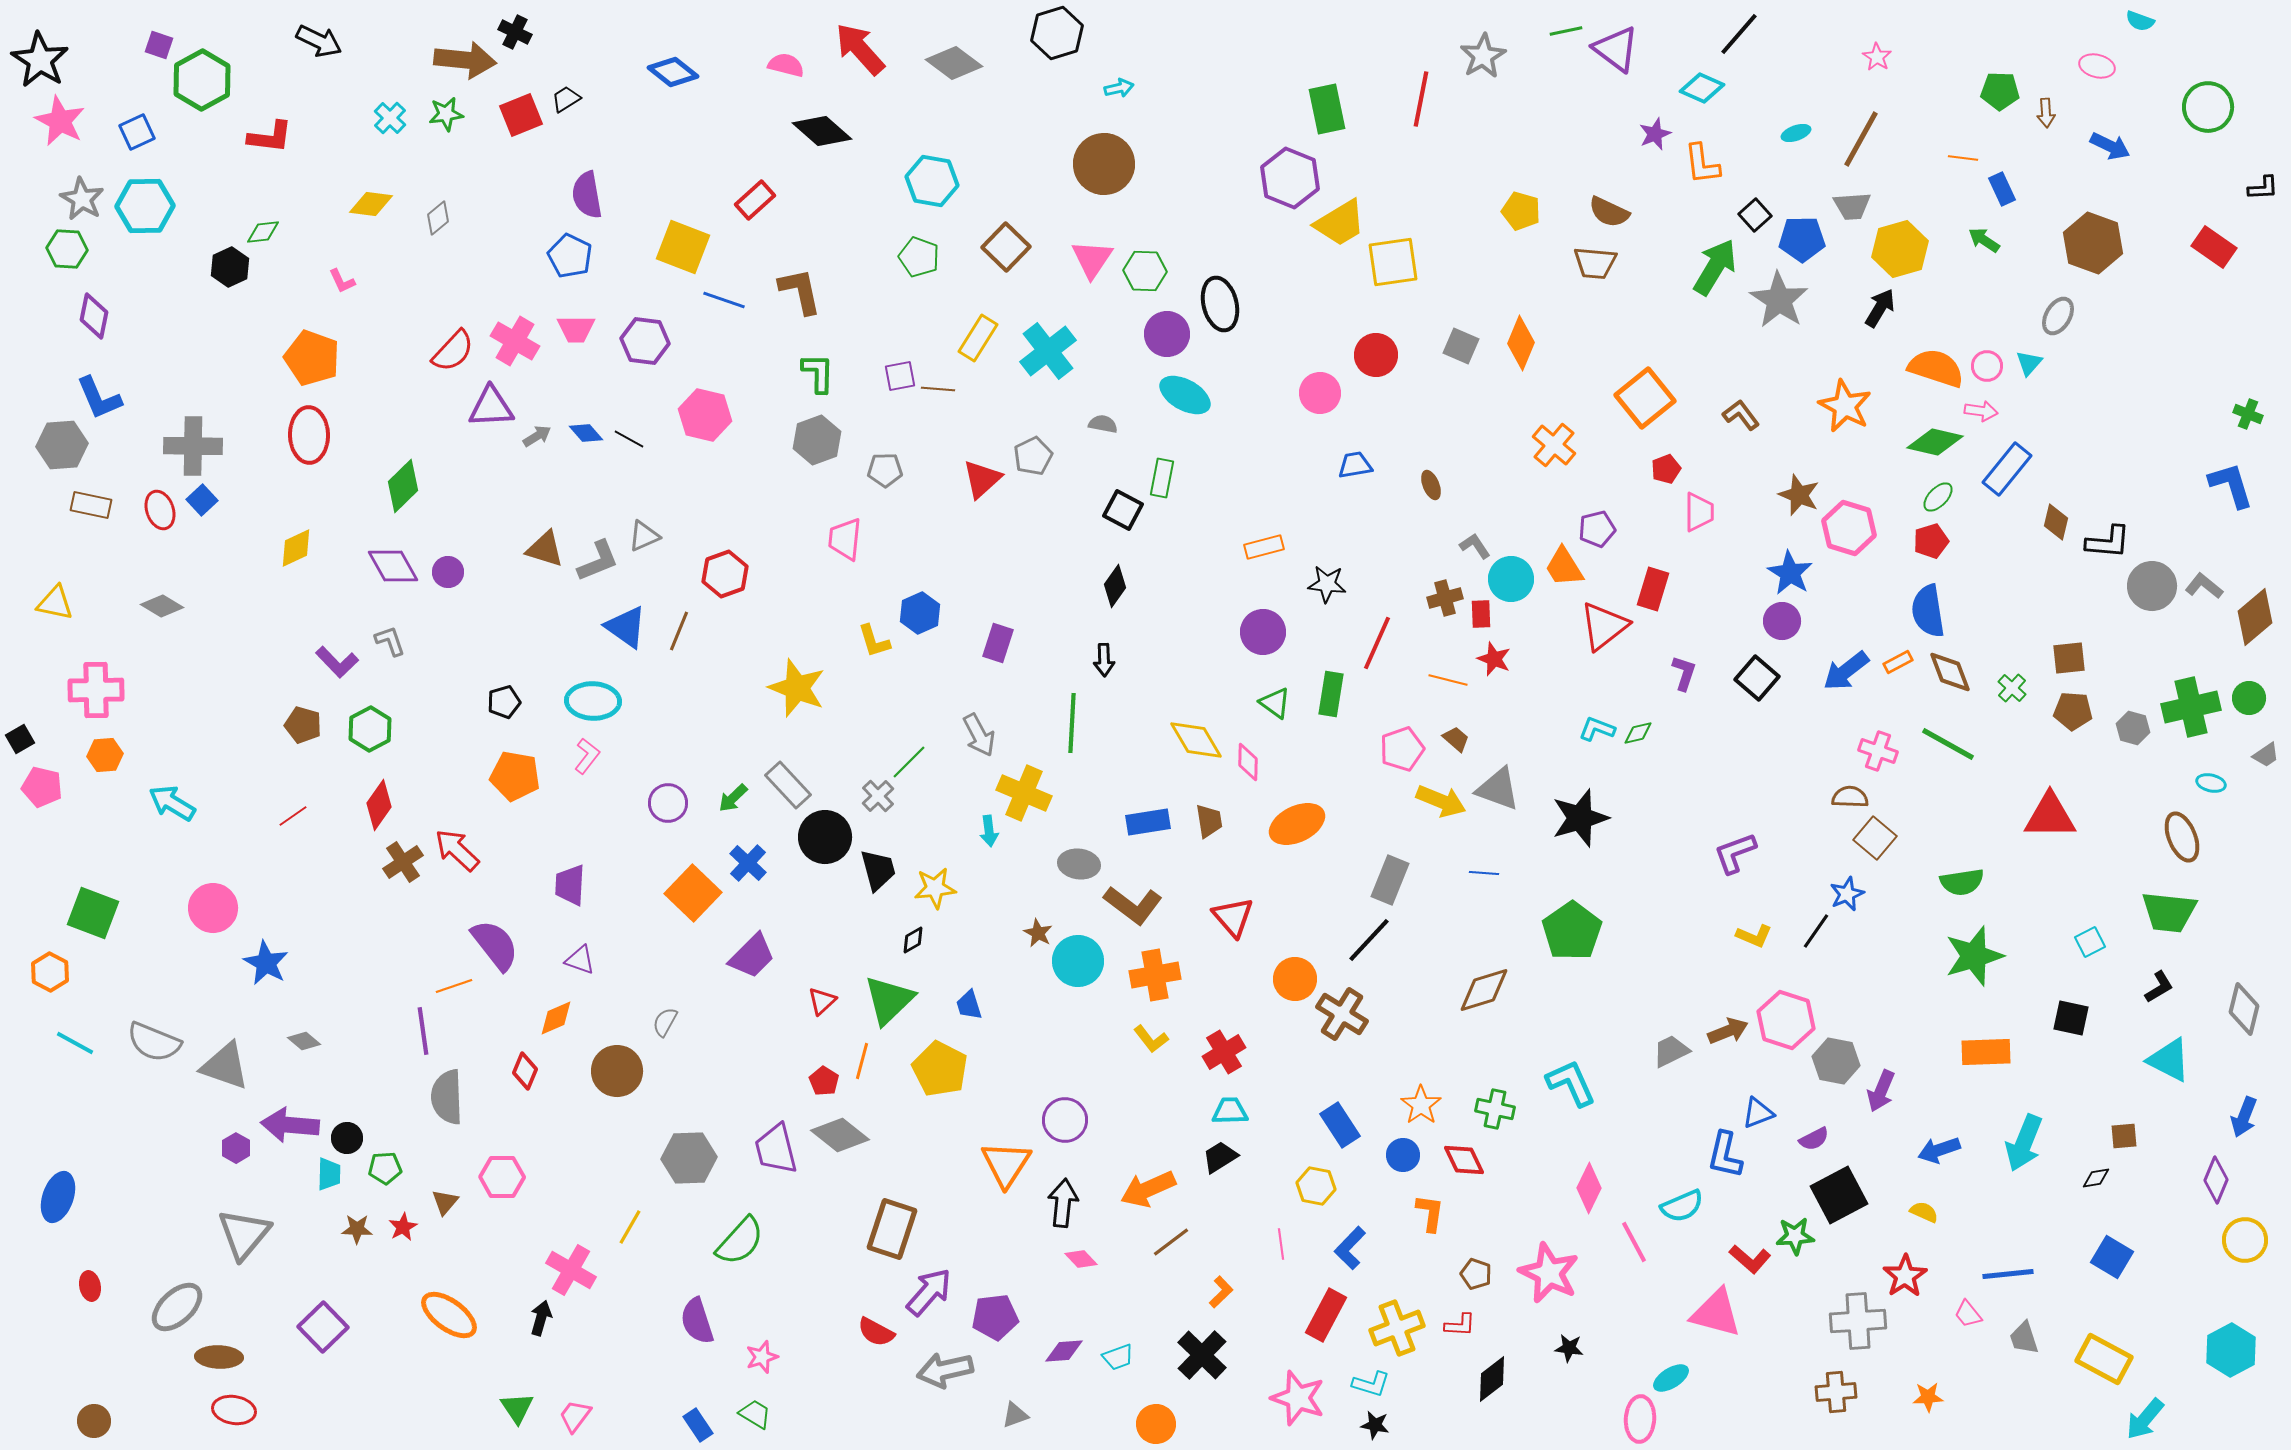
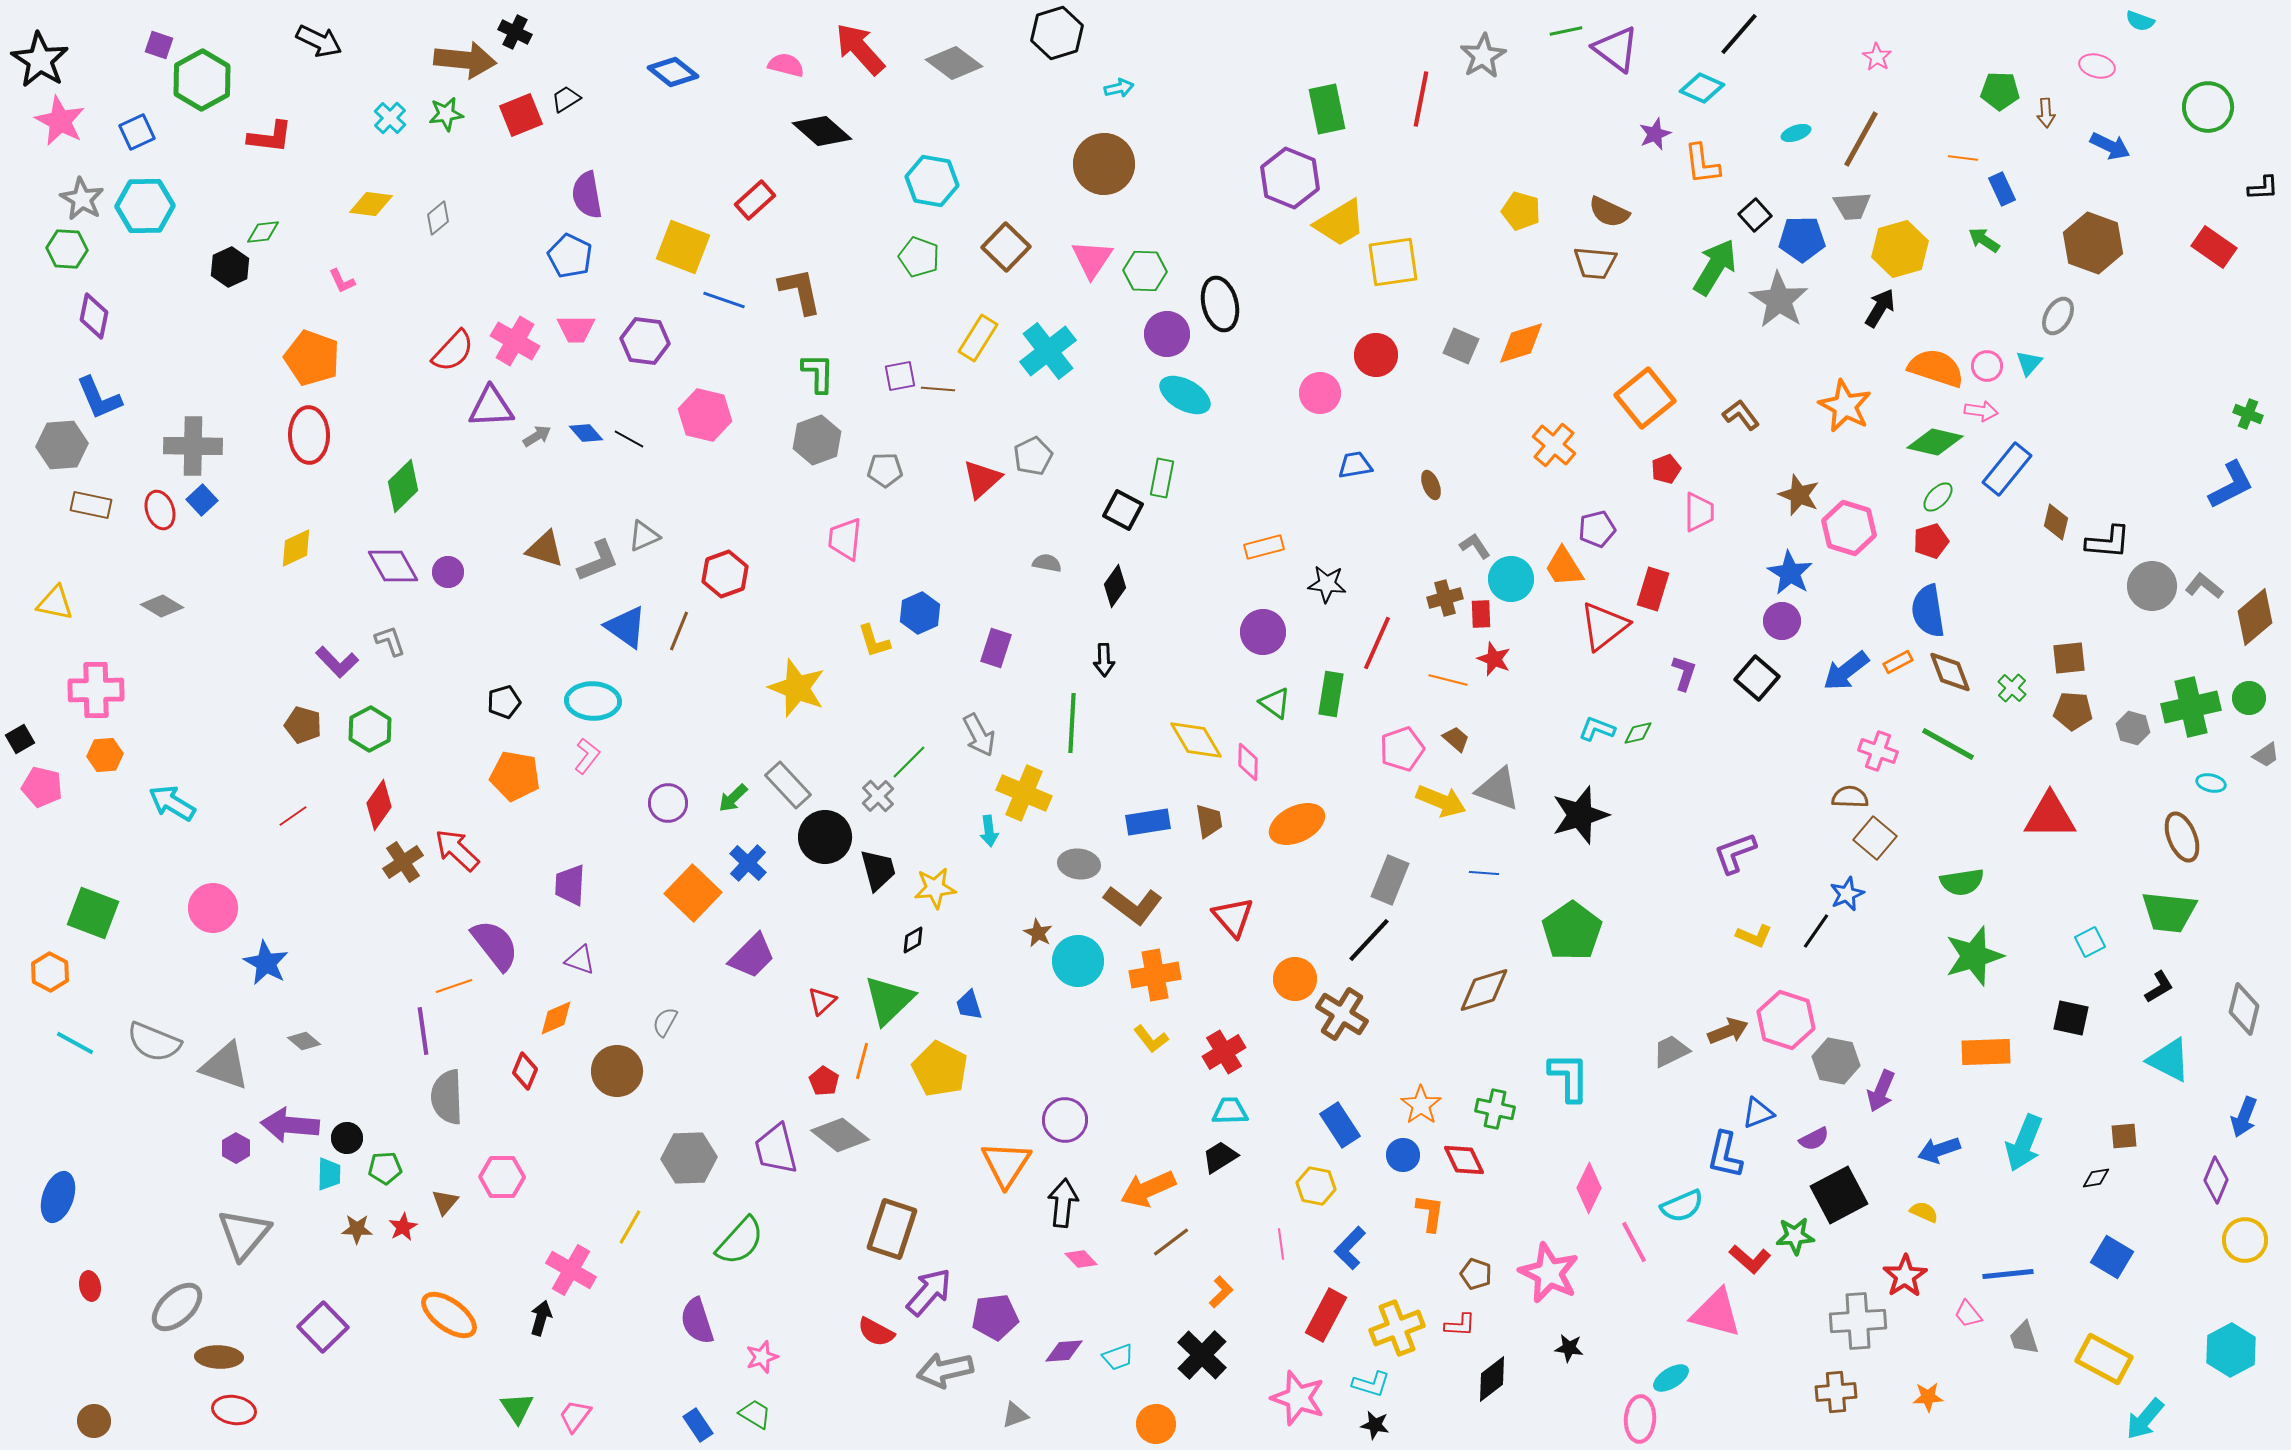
orange diamond at (1521, 343): rotated 50 degrees clockwise
gray semicircle at (1103, 424): moved 56 px left, 139 px down
blue L-shape at (2231, 485): rotated 80 degrees clockwise
purple rectangle at (998, 643): moved 2 px left, 5 px down
black star at (1580, 818): moved 3 px up
cyan L-shape at (1571, 1083): moved 2 px left, 6 px up; rotated 24 degrees clockwise
